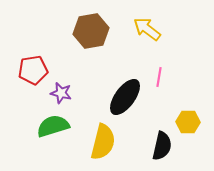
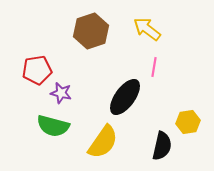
brown hexagon: rotated 8 degrees counterclockwise
red pentagon: moved 4 px right
pink line: moved 5 px left, 10 px up
yellow hexagon: rotated 10 degrees counterclockwise
green semicircle: rotated 148 degrees counterclockwise
yellow semicircle: rotated 21 degrees clockwise
